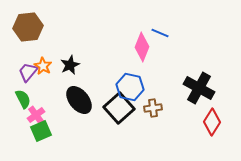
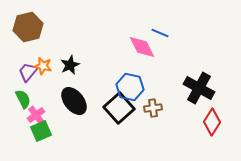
brown hexagon: rotated 8 degrees counterclockwise
pink diamond: rotated 48 degrees counterclockwise
orange star: rotated 18 degrees counterclockwise
black ellipse: moved 5 px left, 1 px down
